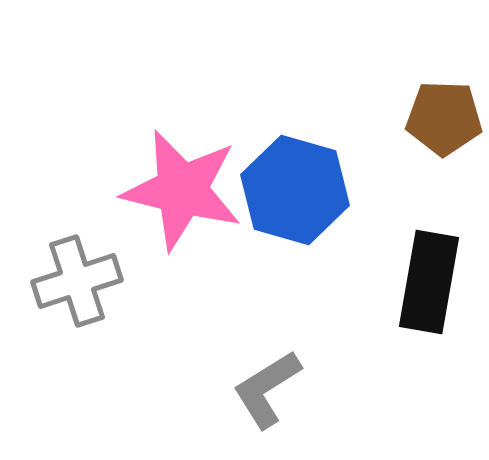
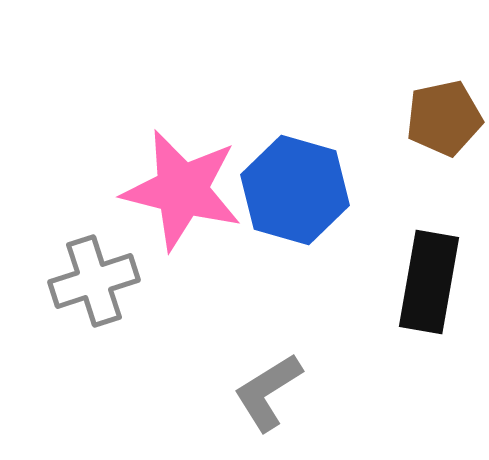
brown pentagon: rotated 14 degrees counterclockwise
gray cross: moved 17 px right
gray L-shape: moved 1 px right, 3 px down
